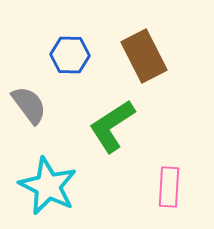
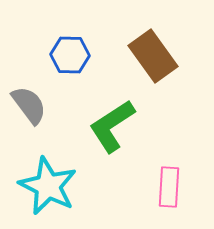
brown rectangle: moved 9 px right; rotated 9 degrees counterclockwise
